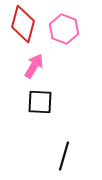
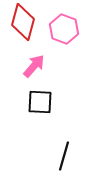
red diamond: moved 2 px up
pink arrow: rotated 10 degrees clockwise
